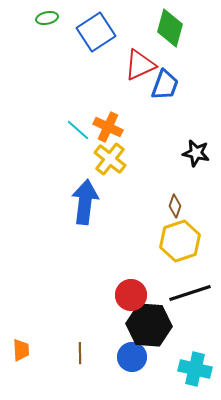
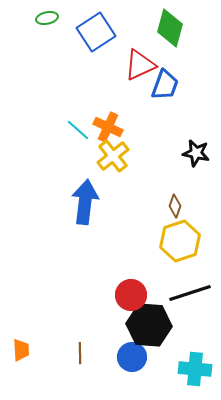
yellow cross: moved 3 px right, 3 px up; rotated 12 degrees clockwise
cyan cross: rotated 8 degrees counterclockwise
